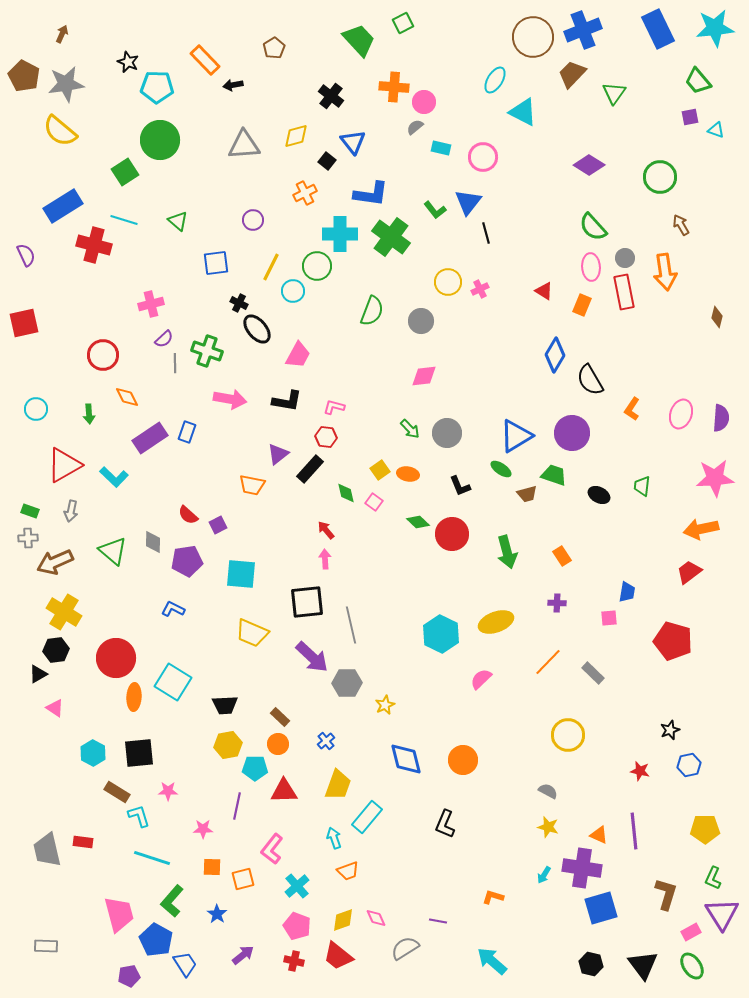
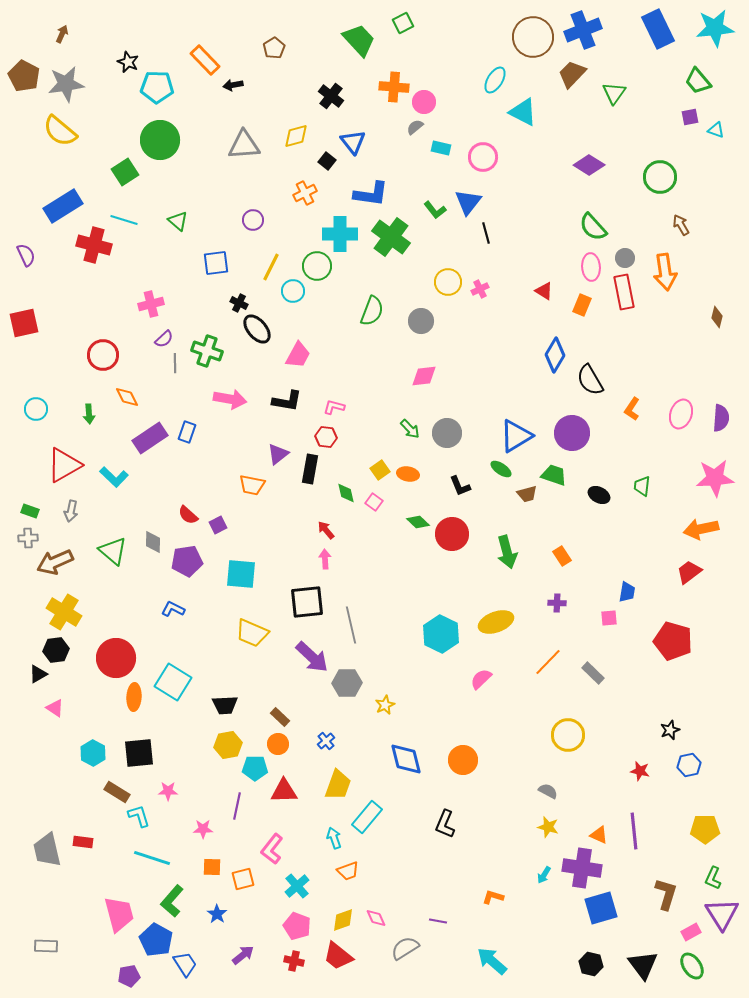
black rectangle at (310, 469): rotated 32 degrees counterclockwise
